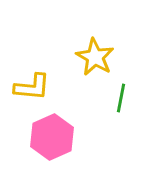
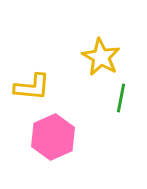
yellow star: moved 6 px right
pink hexagon: moved 1 px right
